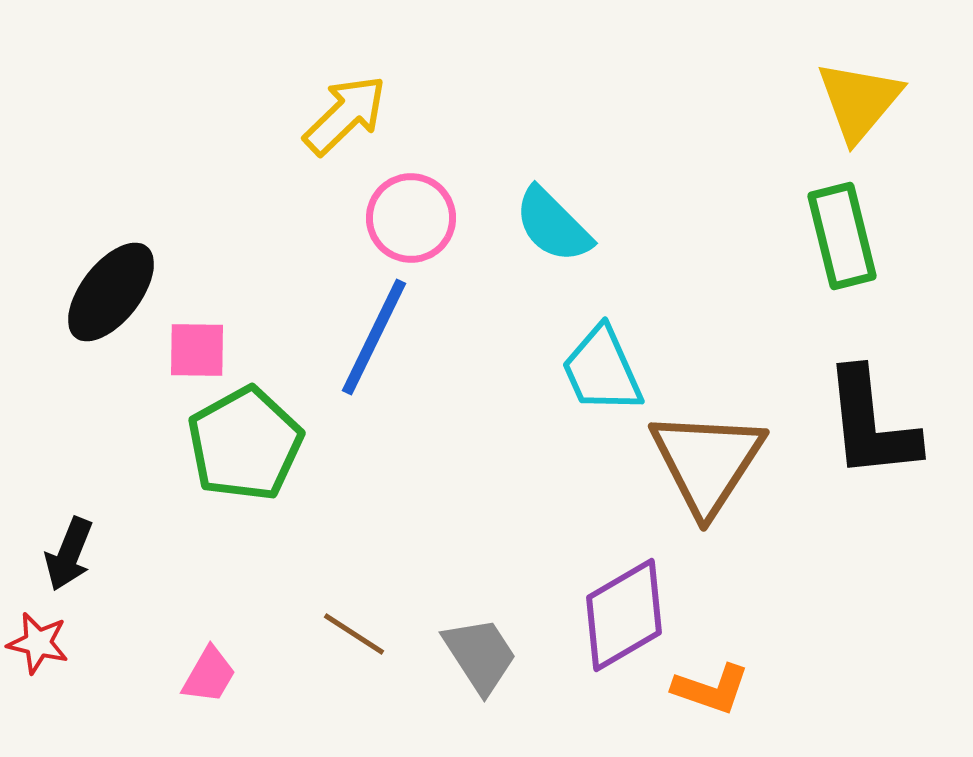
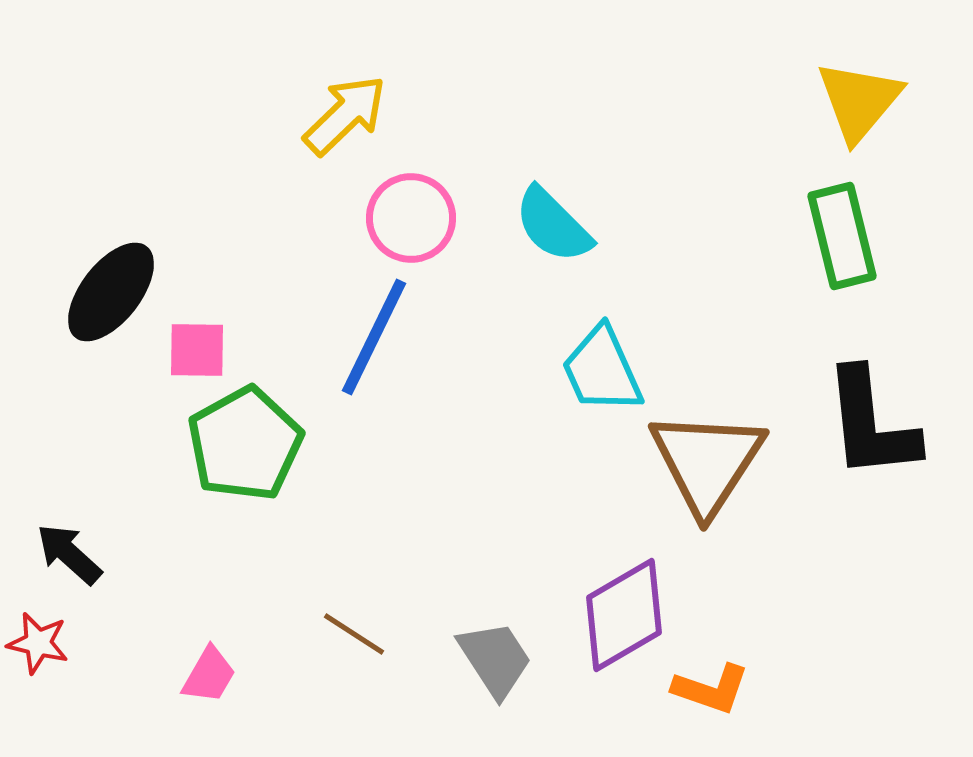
black arrow: rotated 110 degrees clockwise
gray trapezoid: moved 15 px right, 4 px down
